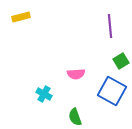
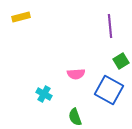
blue square: moved 3 px left, 1 px up
